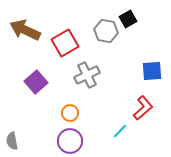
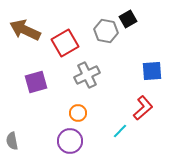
purple square: rotated 25 degrees clockwise
orange circle: moved 8 px right
